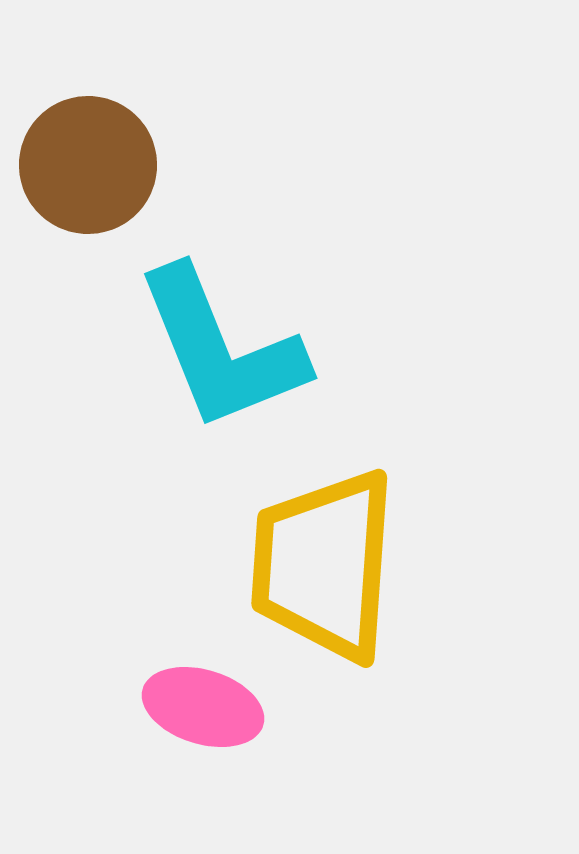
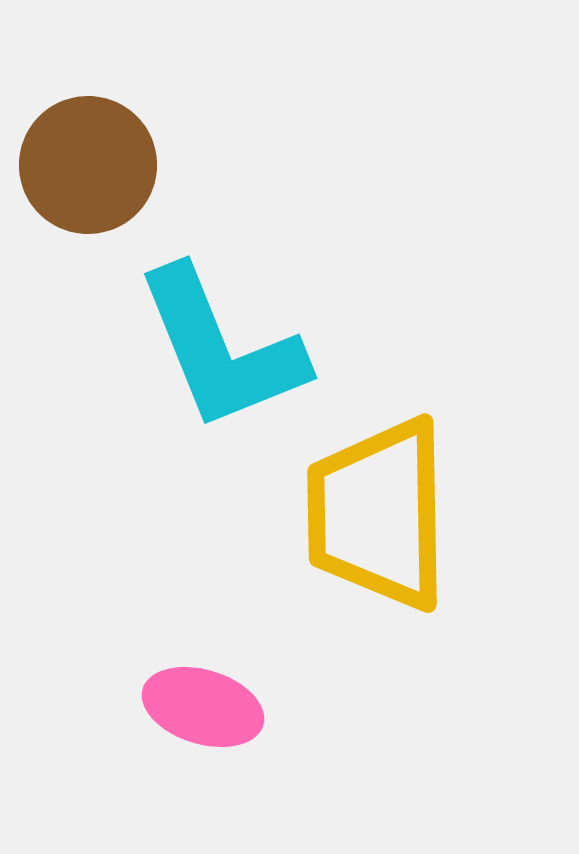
yellow trapezoid: moved 54 px right, 51 px up; rotated 5 degrees counterclockwise
